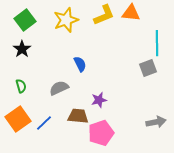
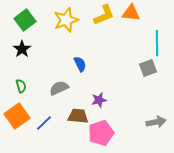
orange square: moved 1 px left, 3 px up
